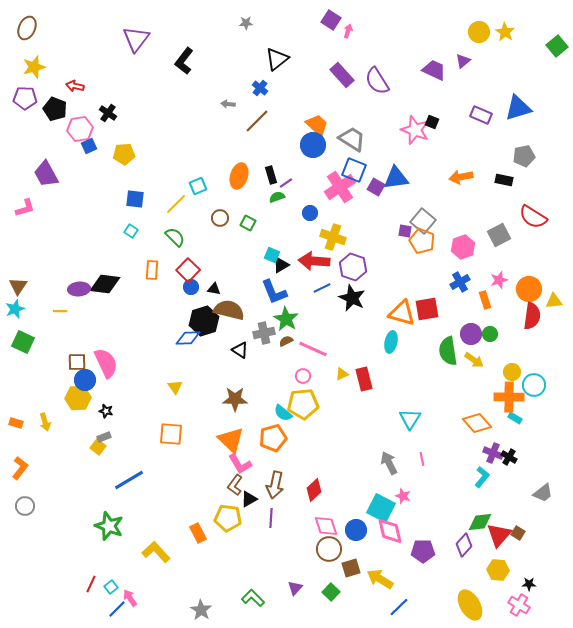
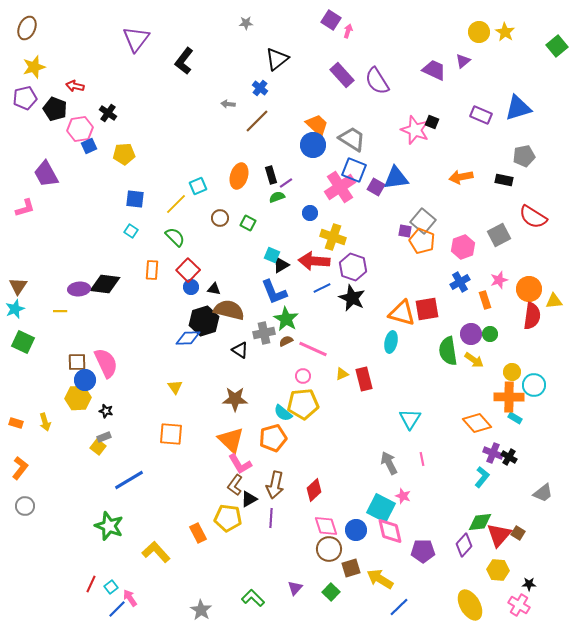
purple pentagon at (25, 98): rotated 15 degrees counterclockwise
